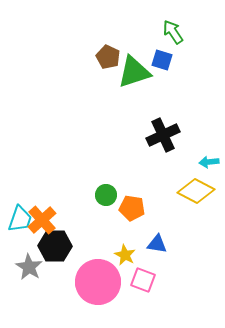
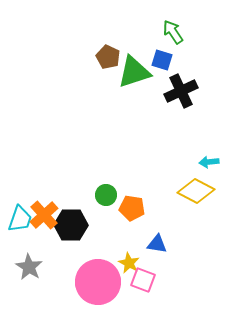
black cross: moved 18 px right, 44 px up
orange cross: moved 2 px right, 5 px up
black hexagon: moved 16 px right, 21 px up
yellow star: moved 4 px right, 8 px down
